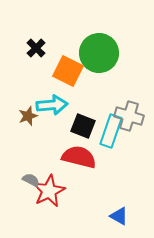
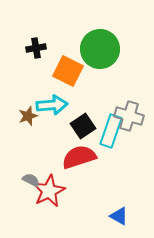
black cross: rotated 36 degrees clockwise
green circle: moved 1 px right, 4 px up
black square: rotated 35 degrees clockwise
red semicircle: rotated 32 degrees counterclockwise
